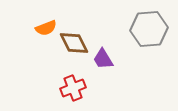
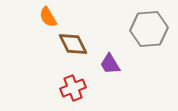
orange semicircle: moved 2 px right, 11 px up; rotated 80 degrees clockwise
brown diamond: moved 1 px left, 1 px down
purple trapezoid: moved 7 px right, 5 px down
